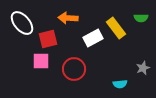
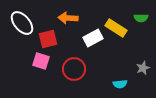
yellow rectangle: rotated 20 degrees counterclockwise
pink square: rotated 18 degrees clockwise
